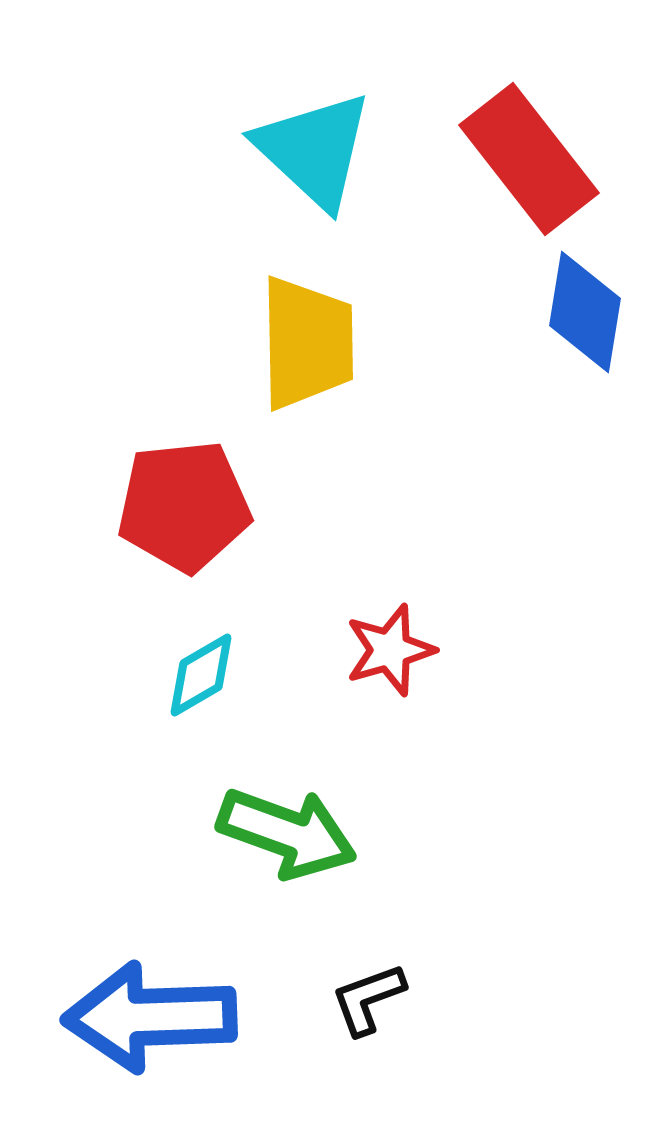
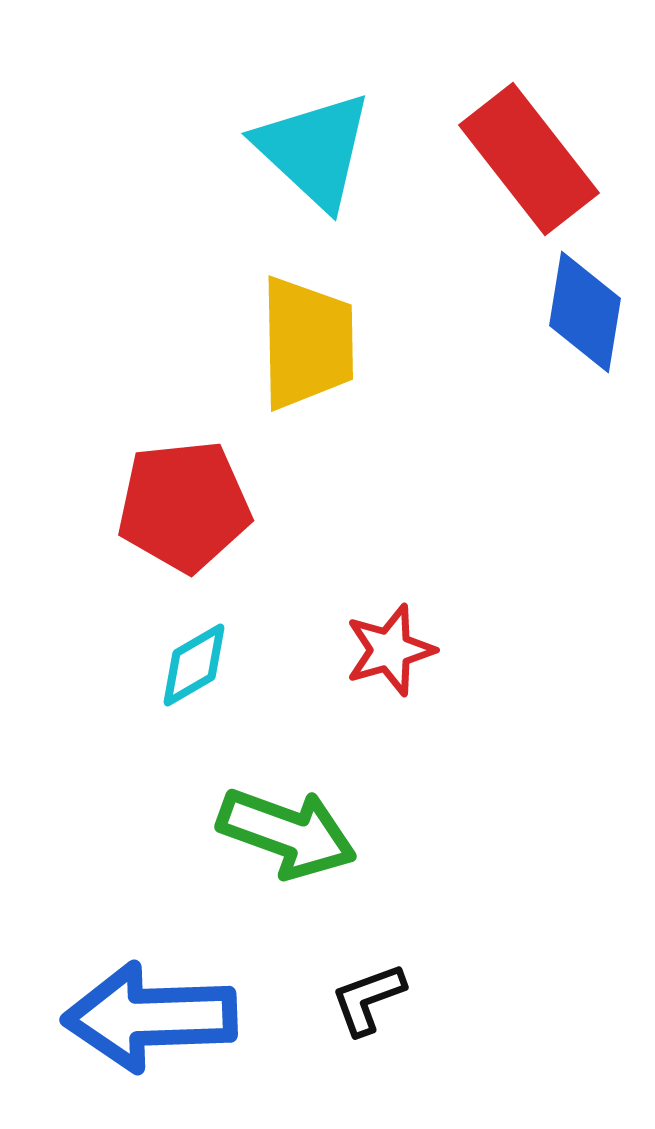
cyan diamond: moved 7 px left, 10 px up
